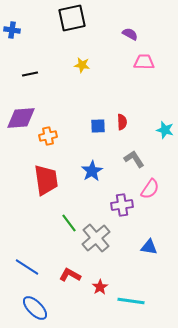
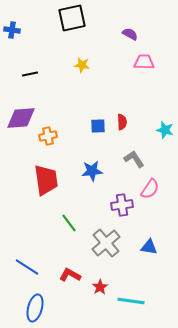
blue star: rotated 25 degrees clockwise
gray cross: moved 10 px right, 5 px down
blue ellipse: rotated 60 degrees clockwise
